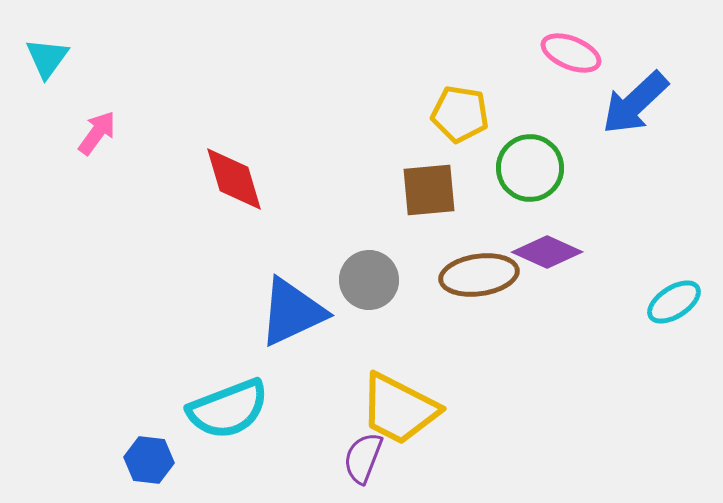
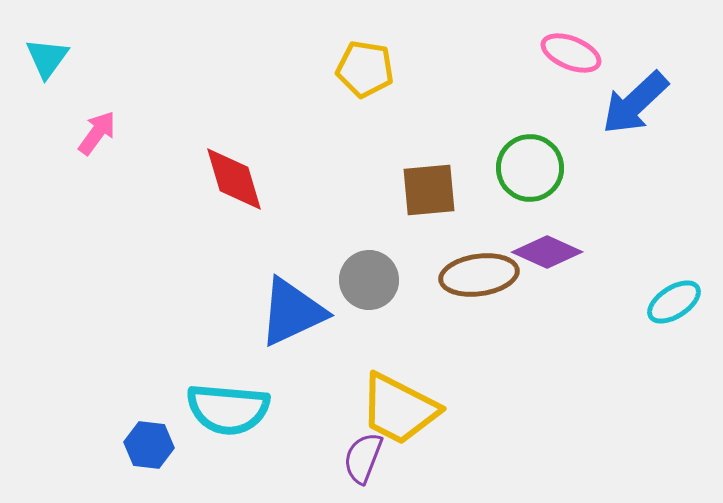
yellow pentagon: moved 95 px left, 45 px up
cyan semicircle: rotated 26 degrees clockwise
blue hexagon: moved 15 px up
